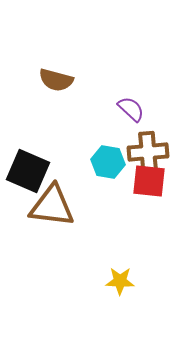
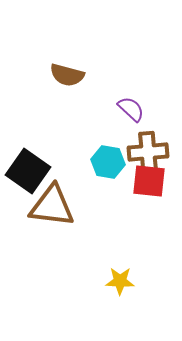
brown semicircle: moved 11 px right, 5 px up
black square: rotated 12 degrees clockwise
